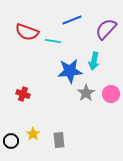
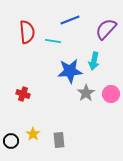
blue line: moved 2 px left
red semicircle: rotated 115 degrees counterclockwise
